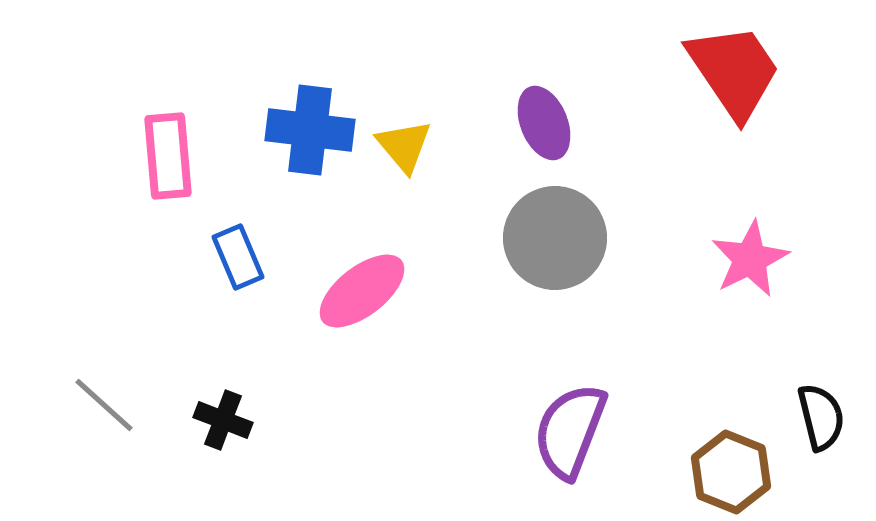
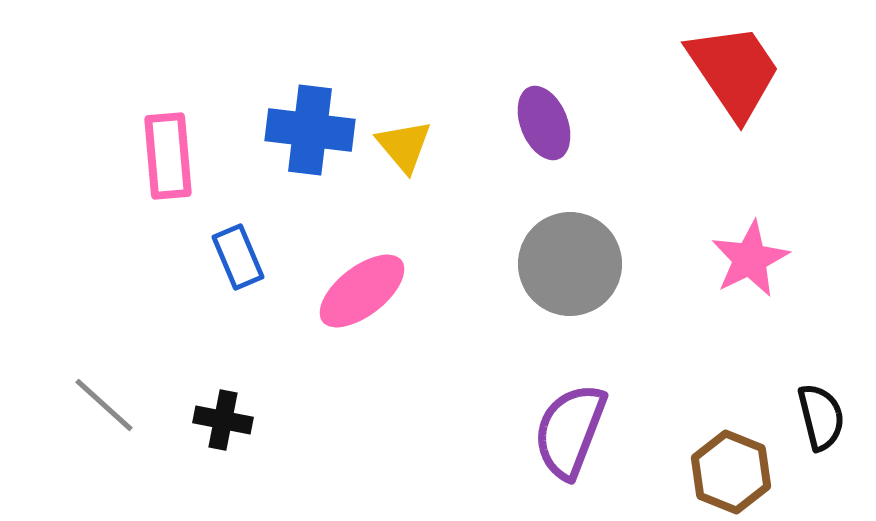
gray circle: moved 15 px right, 26 px down
black cross: rotated 10 degrees counterclockwise
